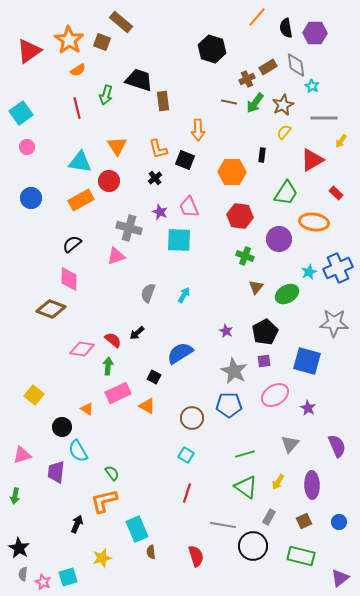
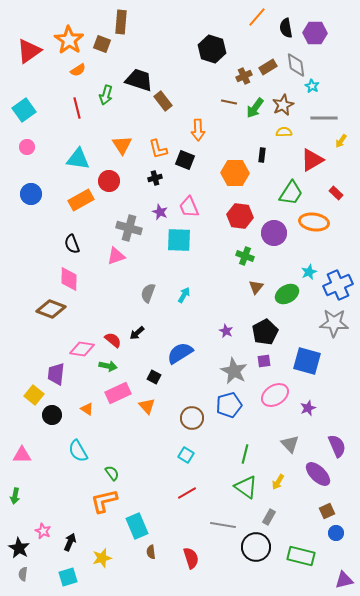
brown rectangle at (121, 22): rotated 55 degrees clockwise
brown square at (102, 42): moved 2 px down
brown cross at (247, 79): moved 3 px left, 3 px up
brown rectangle at (163, 101): rotated 30 degrees counterclockwise
green arrow at (255, 103): moved 5 px down
cyan square at (21, 113): moved 3 px right, 3 px up
yellow semicircle at (284, 132): rotated 49 degrees clockwise
orange triangle at (117, 146): moved 5 px right, 1 px up
cyan triangle at (80, 162): moved 2 px left, 3 px up
orange hexagon at (232, 172): moved 3 px right, 1 px down
black cross at (155, 178): rotated 24 degrees clockwise
green trapezoid at (286, 193): moved 5 px right
blue circle at (31, 198): moved 4 px up
purple circle at (279, 239): moved 5 px left, 6 px up
black semicircle at (72, 244): rotated 72 degrees counterclockwise
blue cross at (338, 268): moved 17 px down
green arrow at (108, 366): rotated 96 degrees clockwise
blue pentagon at (229, 405): rotated 15 degrees counterclockwise
orange triangle at (147, 406): rotated 18 degrees clockwise
purple star at (308, 408): rotated 21 degrees clockwise
black circle at (62, 427): moved 10 px left, 12 px up
gray triangle at (290, 444): rotated 24 degrees counterclockwise
green line at (245, 454): rotated 60 degrees counterclockwise
pink triangle at (22, 455): rotated 18 degrees clockwise
purple trapezoid at (56, 472): moved 98 px up
purple ellipse at (312, 485): moved 6 px right, 11 px up; rotated 44 degrees counterclockwise
red line at (187, 493): rotated 42 degrees clockwise
brown square at (304, 521): moved 23 px right, 10 px up
blue circle at (339, 522): moved 3 px left, 11 px down
black arrow at (77, 524): moved 7 px left, 18 px down
cyan rectangle at (137, 529): moved 3 px up
black circle at (253, 546): moved 3 px right, 1 px down
red semicircle at (196, 556): moved 5 px left, 2 px down
purple triangle at (340, 578): moved 4 px right, 2 px down; rotated 24 degrees clockwise
pink star at (43, 582): moved 51 px up
